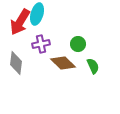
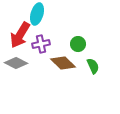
red arrow: moved 13 px down
gray diamond: rotated 70 degrees counterclockwise
